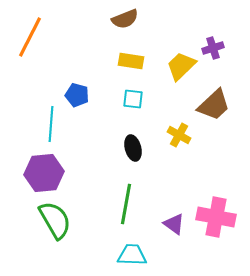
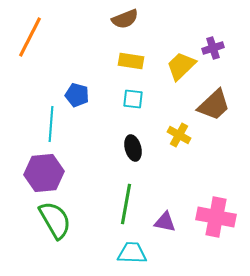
purple triangle: moved 9 px left, 2 px up; rotated 25 degrees counterclockwise
cyan trapezoid: moved 2 px up
